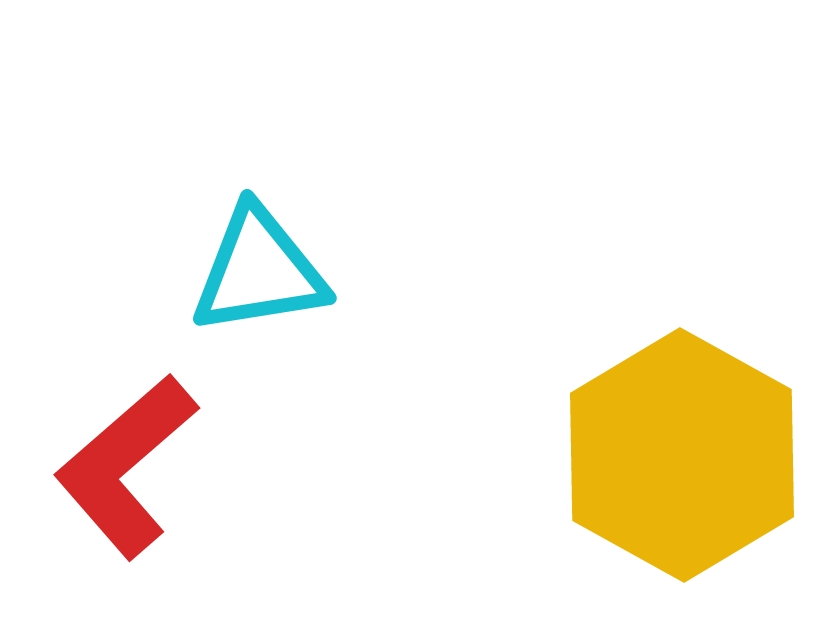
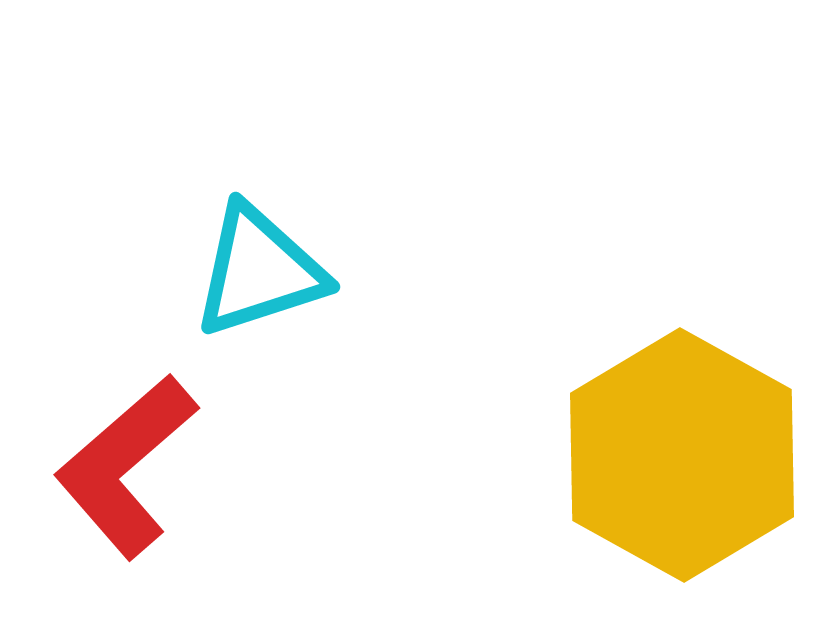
cyan triangle: rotated 9 degrees counterclockwise
